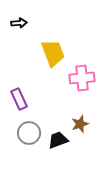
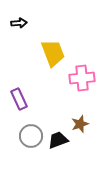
gray circle: moved 2 px right, 3 px down
